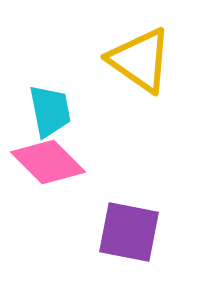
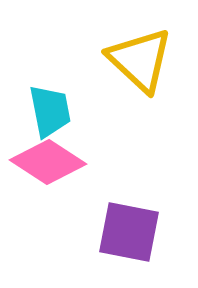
yellow triangle: rotated 8 degrees clockwise
pink diamond: rotated 12 degrees counterclockwise
